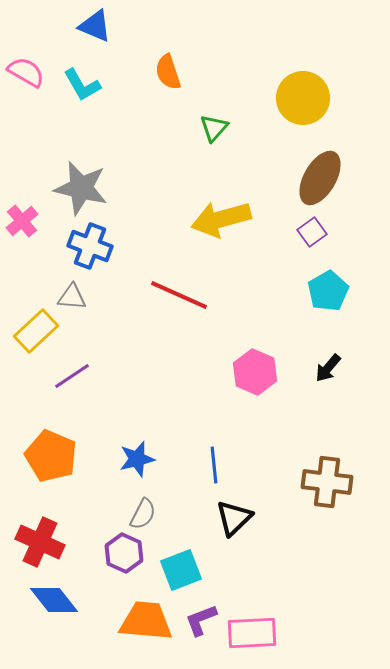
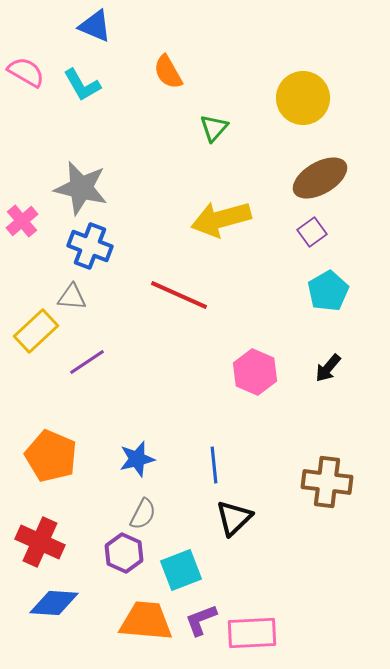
orange semicircle: rotated 12 degrees counterclockwise
brown ellipse: rotated 30 degrees clockwise
purple line: moved 15 px right, 14 px up
blue diamond: moved 3 px down; rotated 48 degrees counterclockwise
